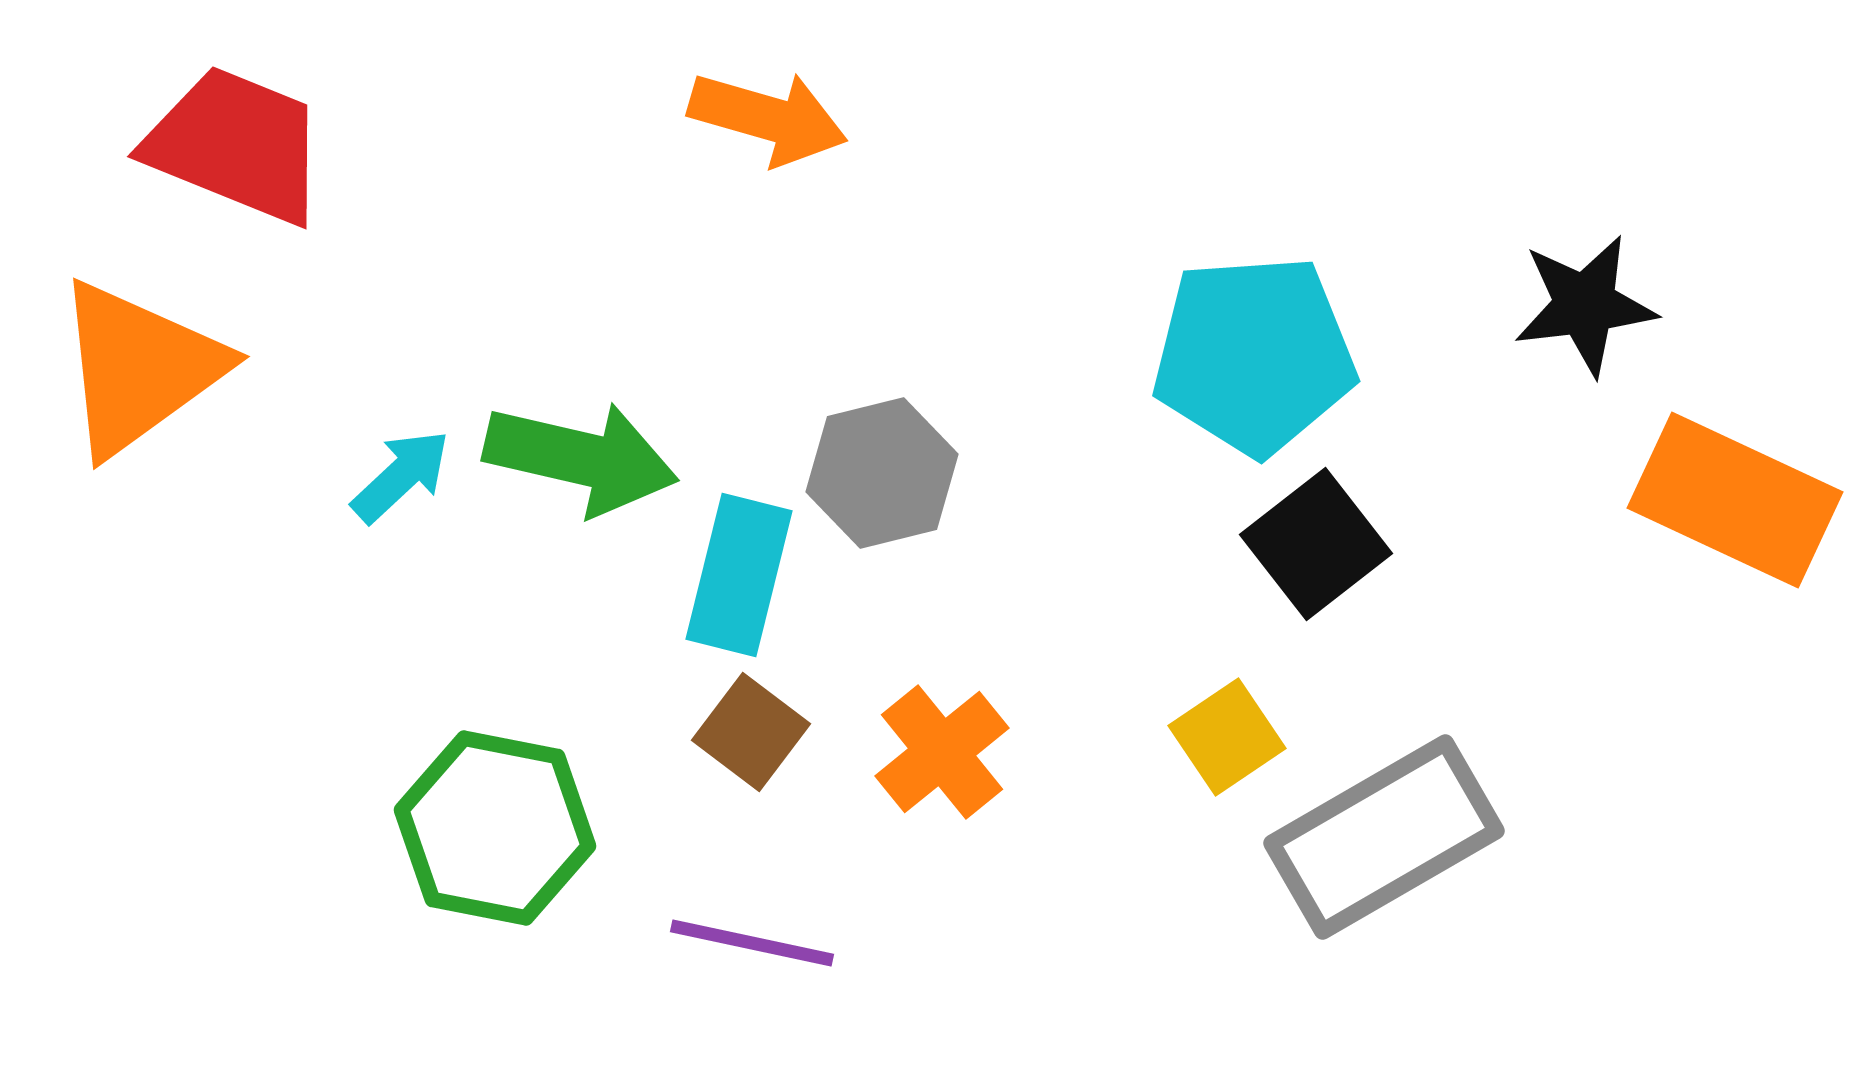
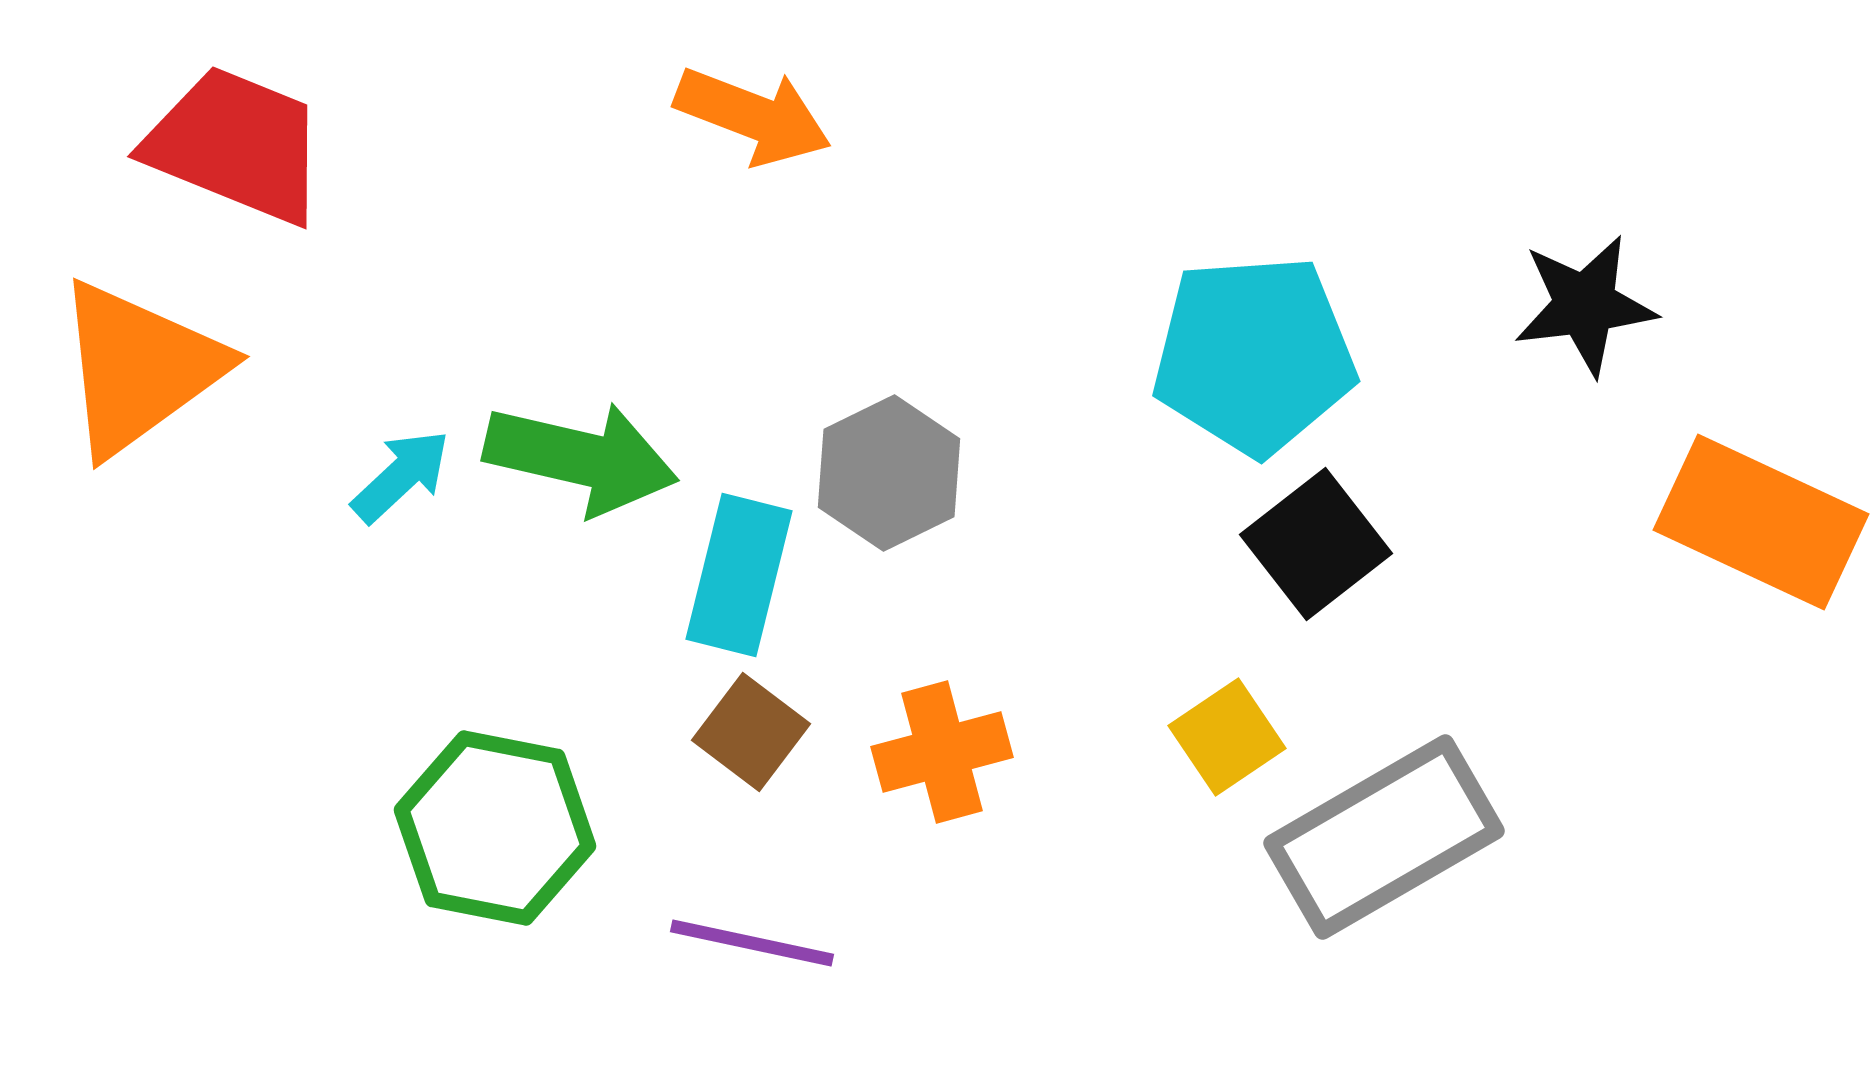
orange arrow: moved 15 px left, 2 px up; rotated 5 degrees clockwise
gray hexagon: moved 7 px right; rotated 12 degrees counterclockwise
orange rectangle: moved 26 px right, 22 px down
orange cross: rotated 24 degrees clockwise
